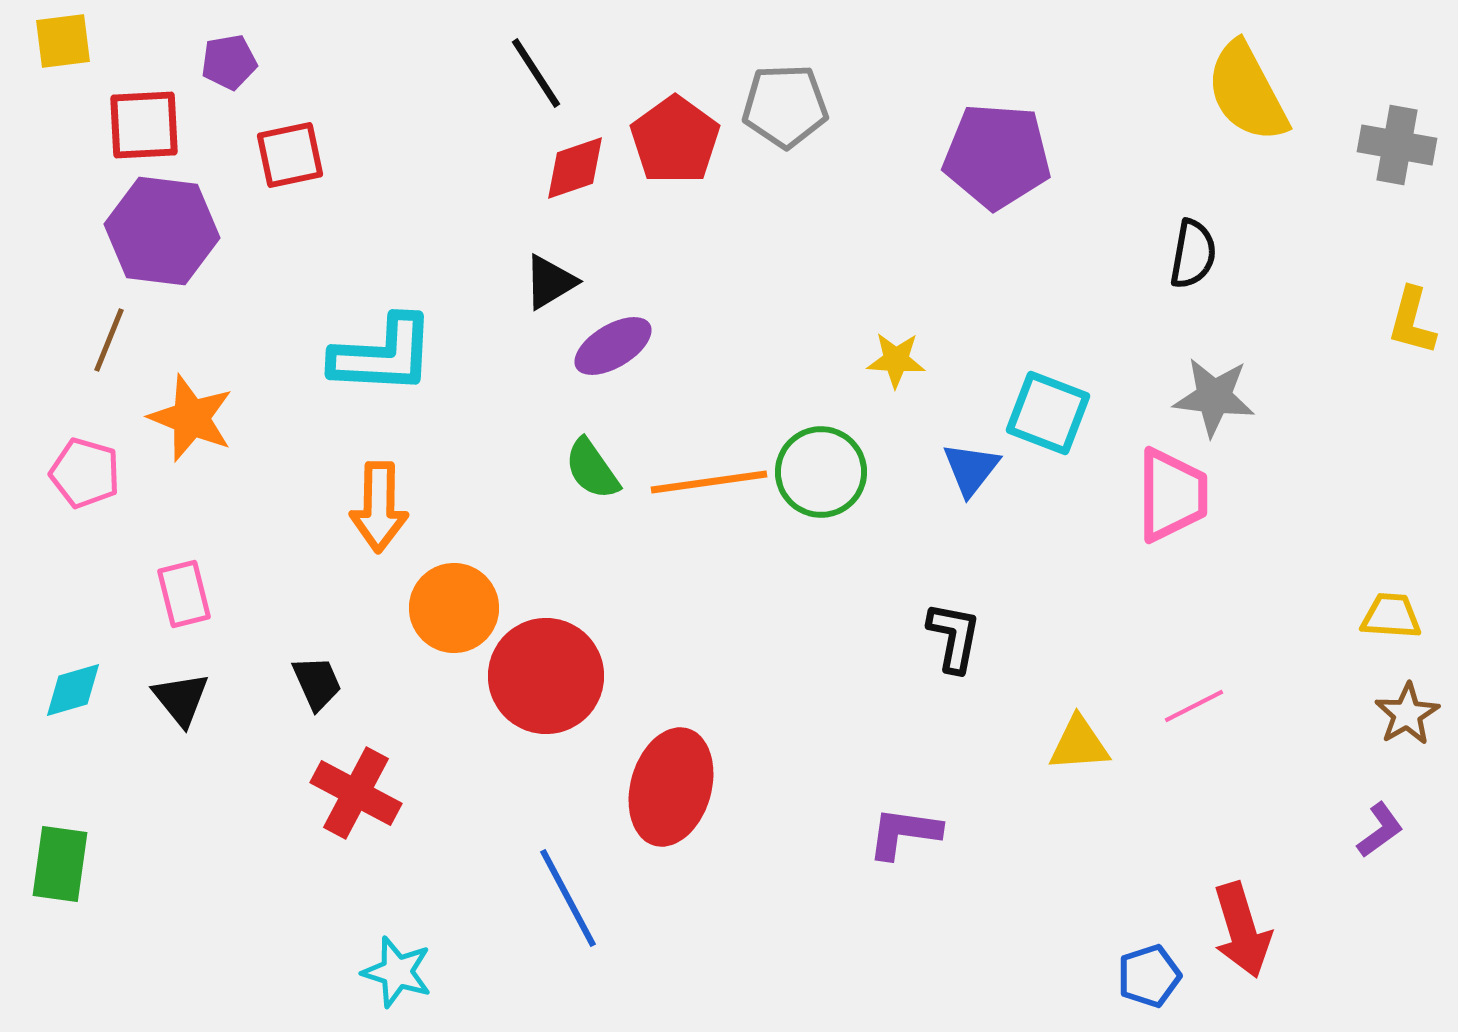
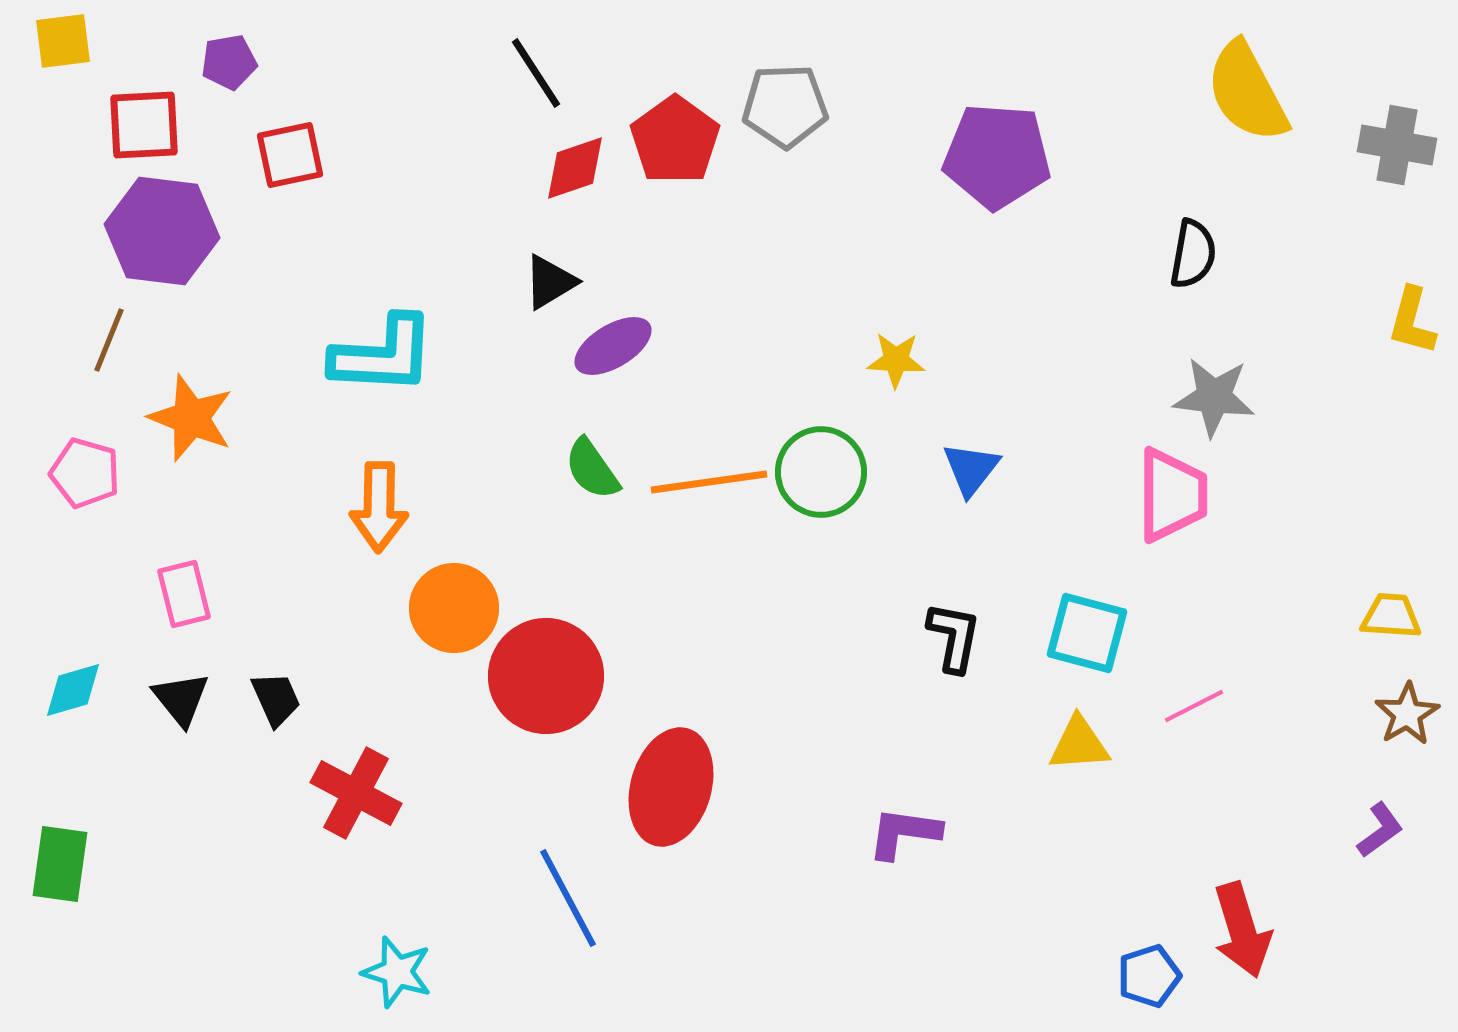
cyan square at (1048, 413): moved 39 px right, 220 px down; rotated 6 degrees counterclockwise
black trapezoid at (317, 683): moved 41 px left, 16 px down
